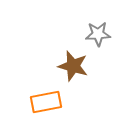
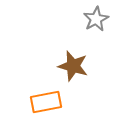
gray star: moved 2 px left, 15 px up; rotated 25 degrees counterclockwise
